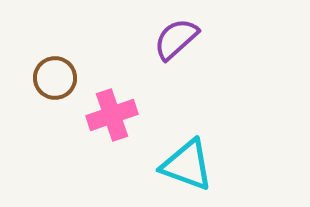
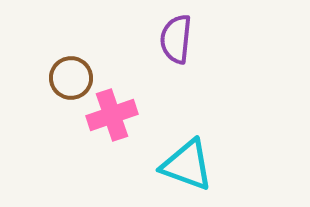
purple semicircle: rotated 42 degrees counterclockwise
brown circle: moved 16 px right
